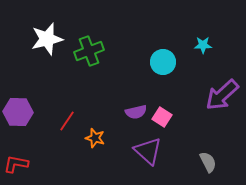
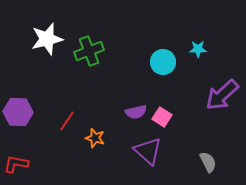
cyan star: moved 5 px left, 4 px down
